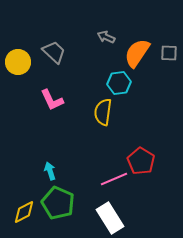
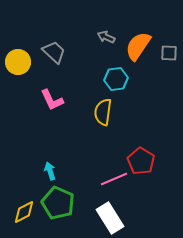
orange semicircle: moved 1 px right, 7 px up
cyan hexagon: moved 3 px left, 4 px up
